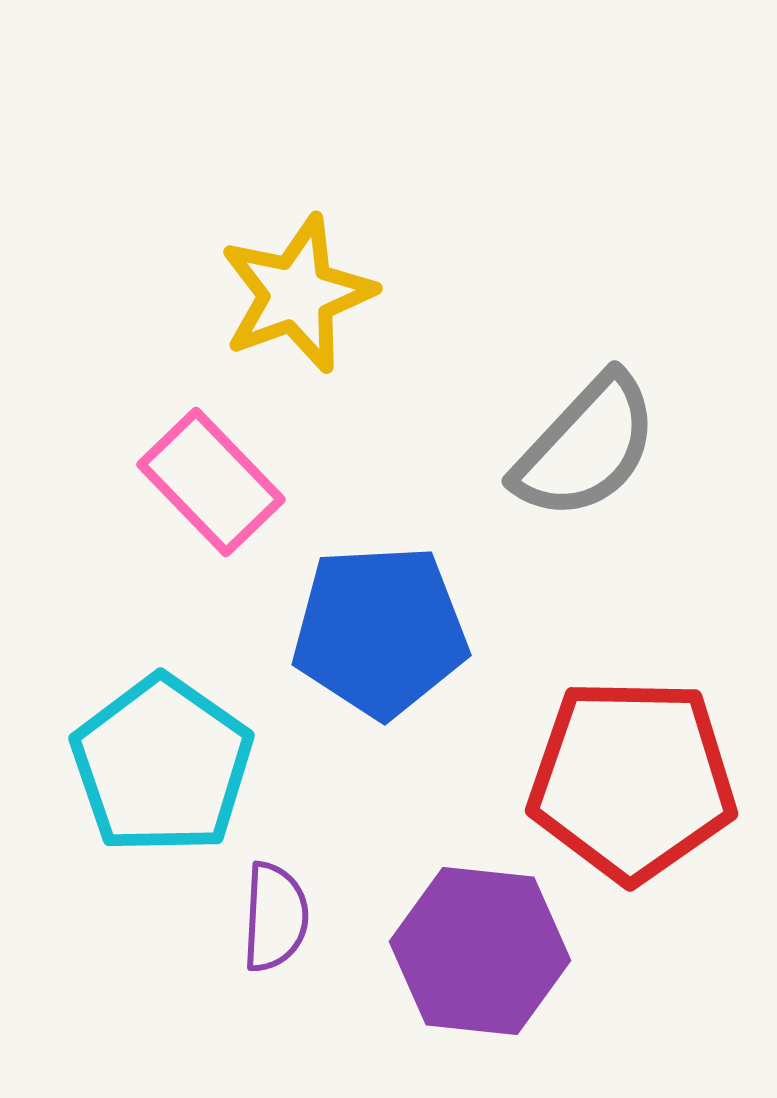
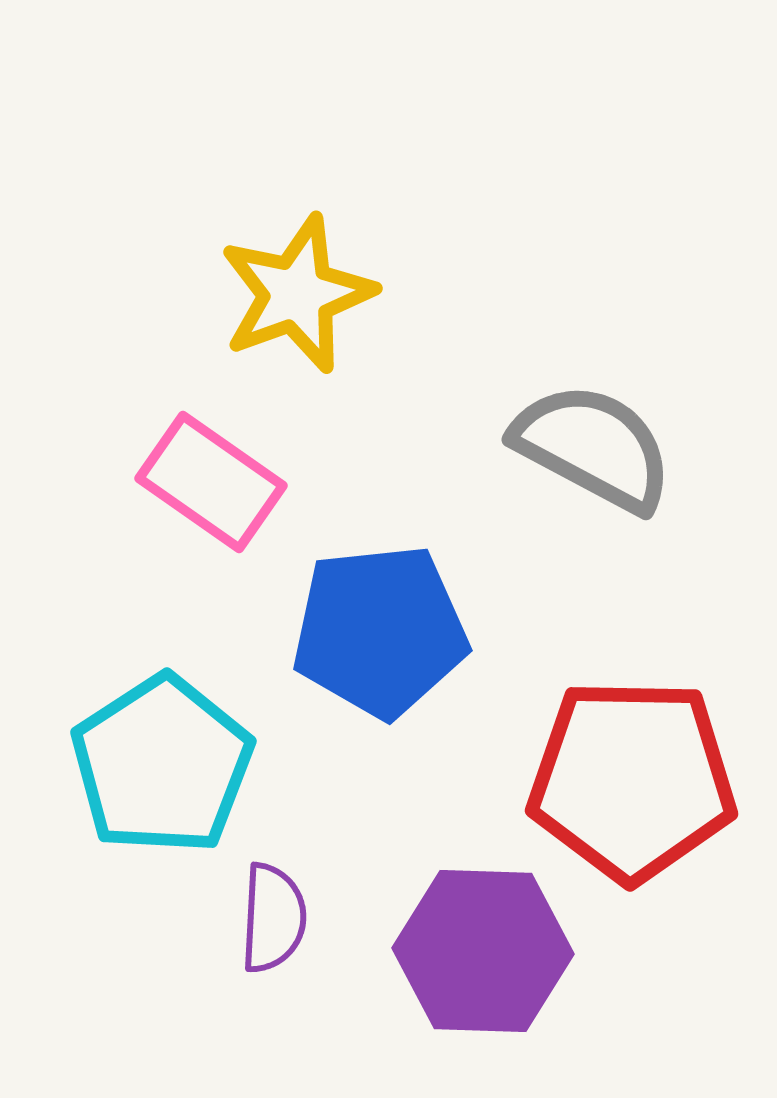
gray semicircle: moved 7 px right; rotated 105 degrees counterclockwise
pink rectangle: rotated 11 degrees counterclockwise
blue pentagon: rotated 3 degrees counterclockwise
cyan pentagon: rotated 4 degrees clockwise
purple semicircle: moved 2 px left, 1 px down
purple hexagon: moved 3 px right; rotated 4 degrees counterclockwise
